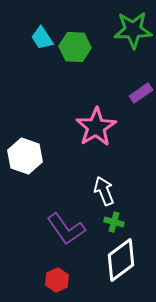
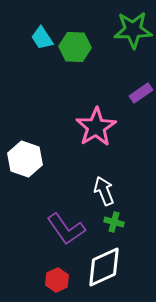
white hexagon: moved 3 px down
white diamond: moved 17 px left, 7 px down; rotated 12 degrees clockwise
